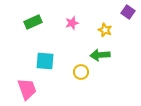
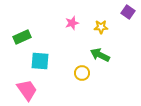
green rectangle: moved 11 px left, 15 px down
yellow star: moved 4 px left, 3 px up; rotated 24 degrees counterclockwise
green arrow: rotated 30 degrees clockwise
cyan square: moved 5 px left
yellow circle: moved 1 px right, 1 px down
pink trapezoid: moved 1 px down; rotated 15 degrees counterclockwise
